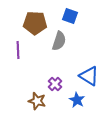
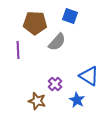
gray semicircle: moved 2 px left, 1 px down; rotated 24 degrees clockwise
